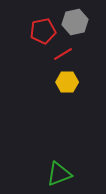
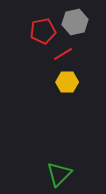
green triangle: rotated 24 degrees counterclockwise
